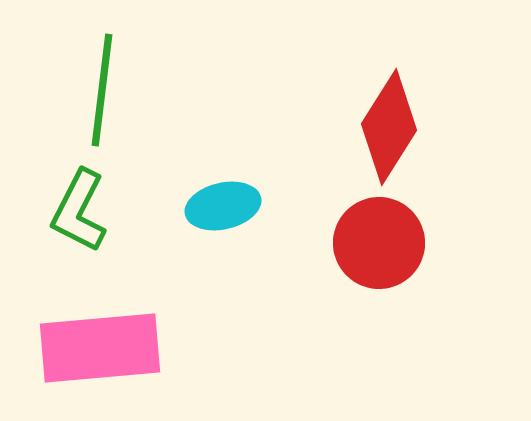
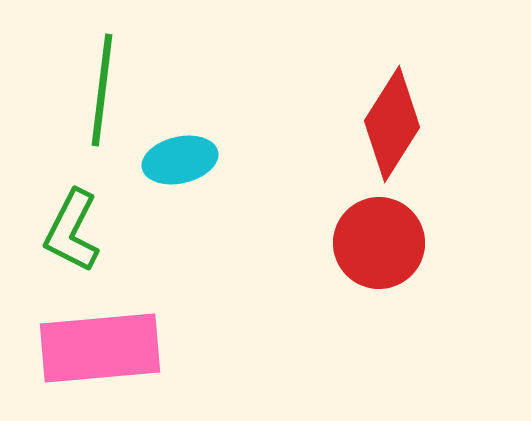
red diamond: moved 3 px right, 3 px up
cyan ellipse: moved 43 px left, 46 px up
green L-shape: moved 7 px left, 20 px down
